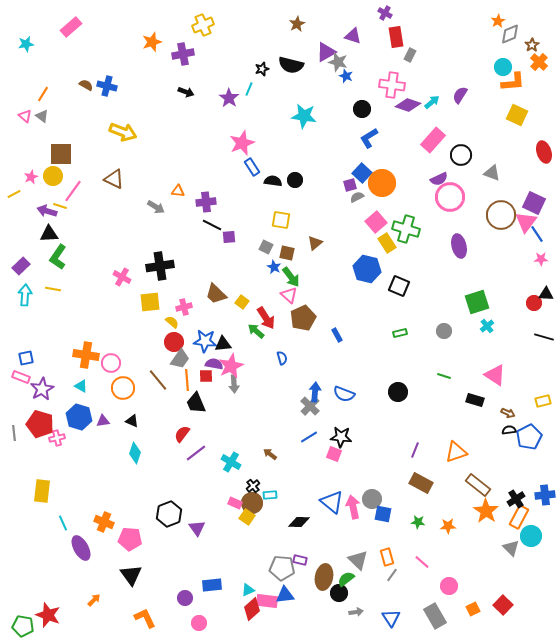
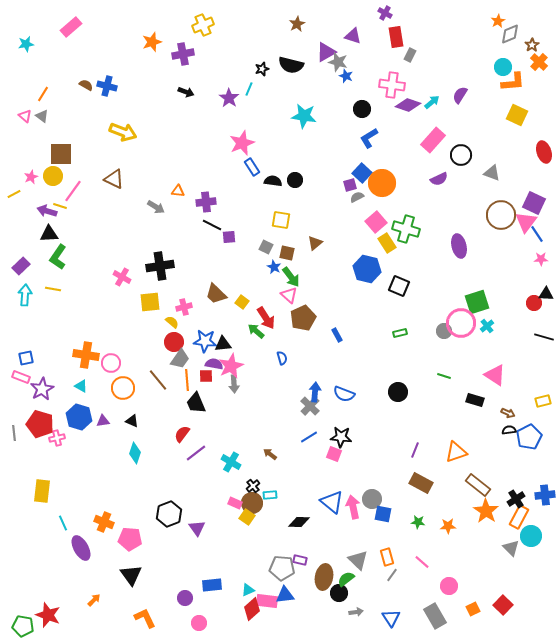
pink circle at (450, 197): moved 11 px right, 126 px down
